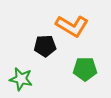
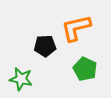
orange L-shape: moved 4 px right, 2 px down; rotated 136 degrees clockwise
green pentagon: rotated 25 degrees clockwise
